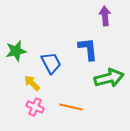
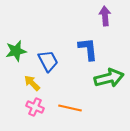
blue trapezoid: moved 3 px left, 2 px up
orange line: moved 1 px left, 1 px down
